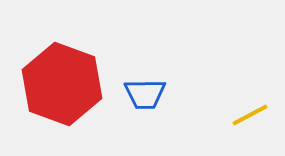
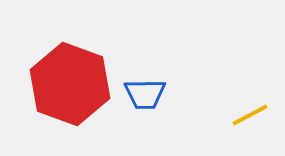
red hexagon: moved 8 px right
